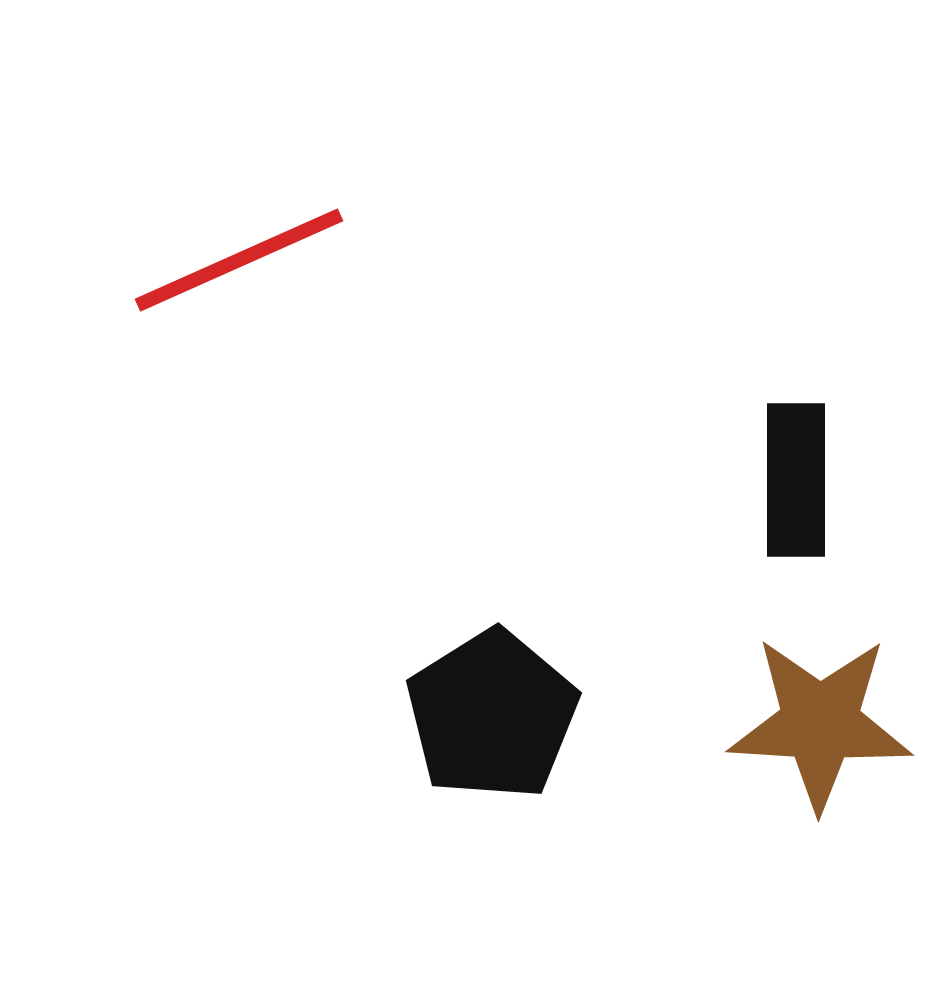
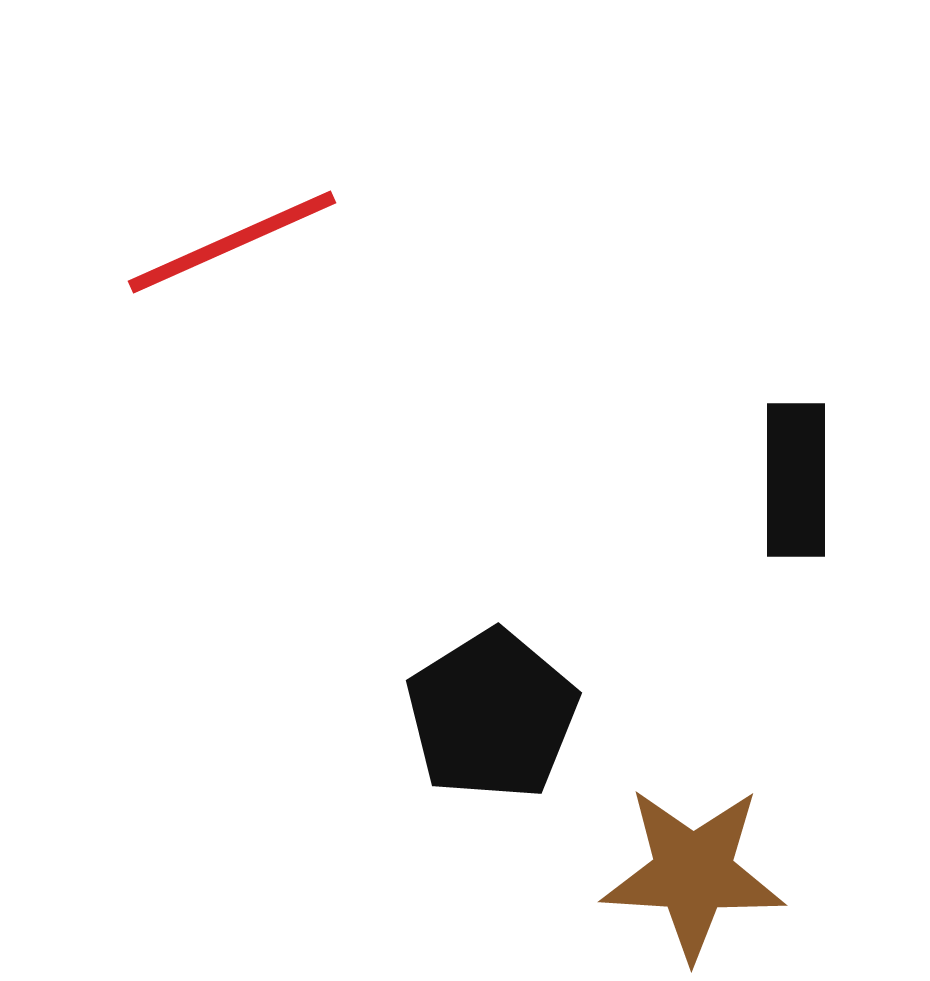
red line: moved 7 px left, 18 px up
brown star: moved 127 px left, 150 px down
